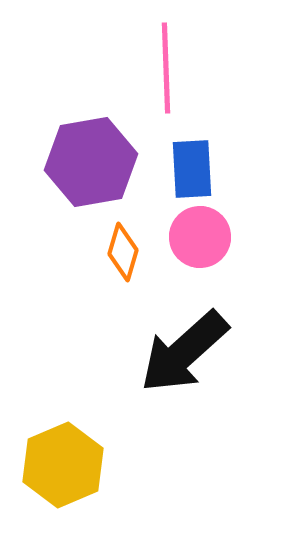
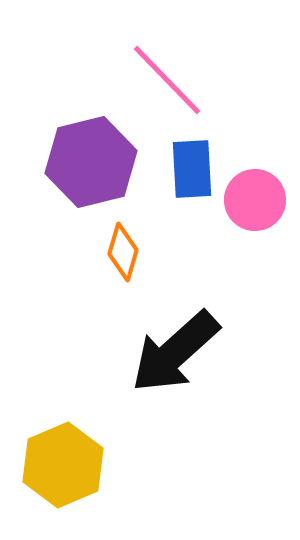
pink line: moved 1 px right, 12 px down; rotated 42 degrees counterclockwise
purple hexagon: rotated 4 degrees counterclockwise
pink circle: moved 55 px right, 37 px up
black arrow: moved 9 px left
